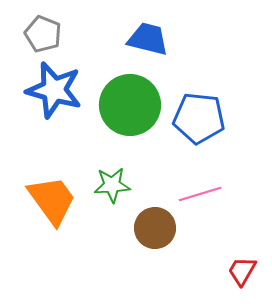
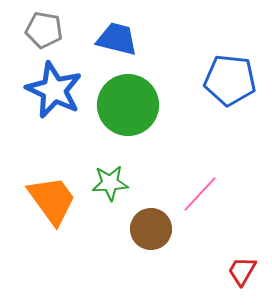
gray pentagon: moved 1 px right, 4 px up; rotated 12 degrees counterclockwise
blue trapezoid: moved 31 px left
blue star: rotated 10 degrees clockwise
green circle: moved 2 px left
blue pentagon: moved 31 px right, 38 px up
green star: moved 2 px left, 2 px up
pink line: rotated 30 degrees counterclockwise
brown circle: moved 4 px left, 1 px down
